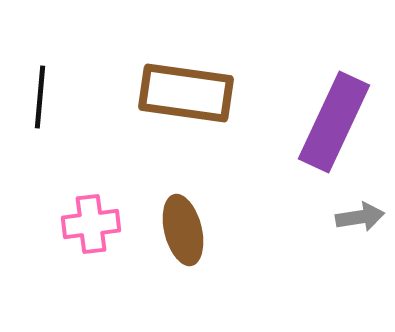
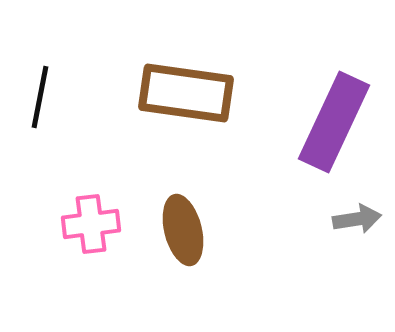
black line: rotated 6 degrees clockwise
gray arrow: moved 3 px left, 2 px down
